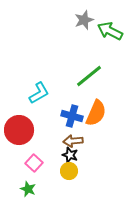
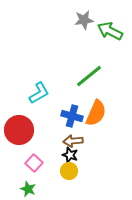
gray star: rotated 12 degrees clockwise
